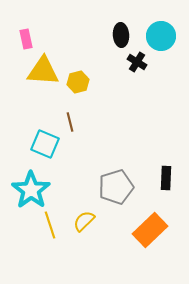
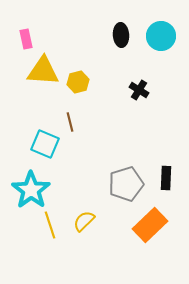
black cross: moved 2 px right, 28 px down
gray pentagon: moved 10 px right, 3 px up
orange rectangle: moved 5 px up
